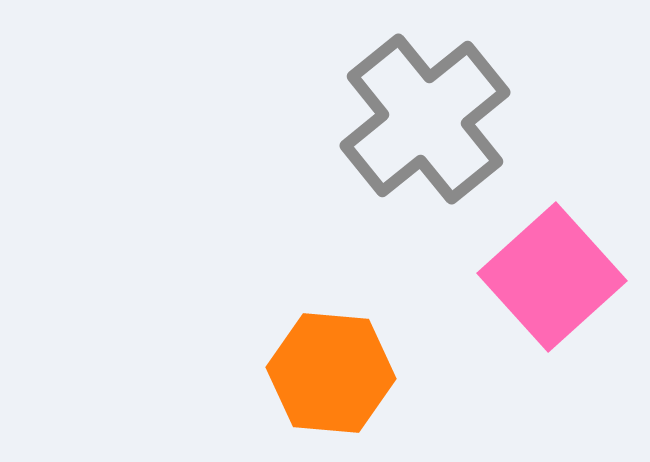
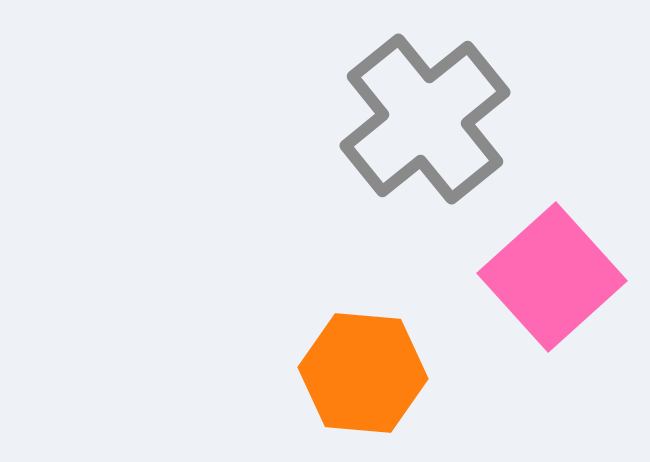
orange hexagon: moved 32 px right
